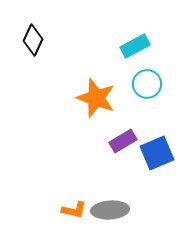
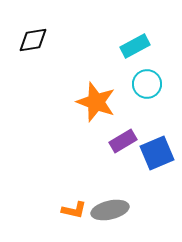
black diamond: rotated 56 degrees clockwise
orange star: moved 4 px down
gray ellipse: rotated 9 degrees counterclockwise
